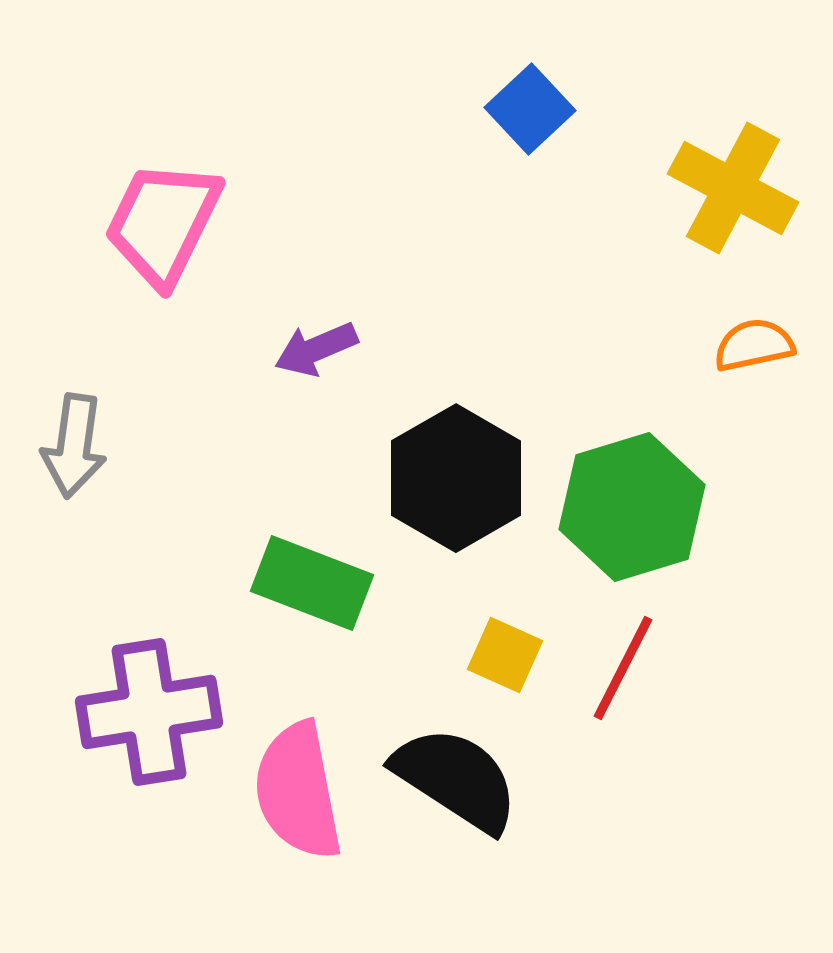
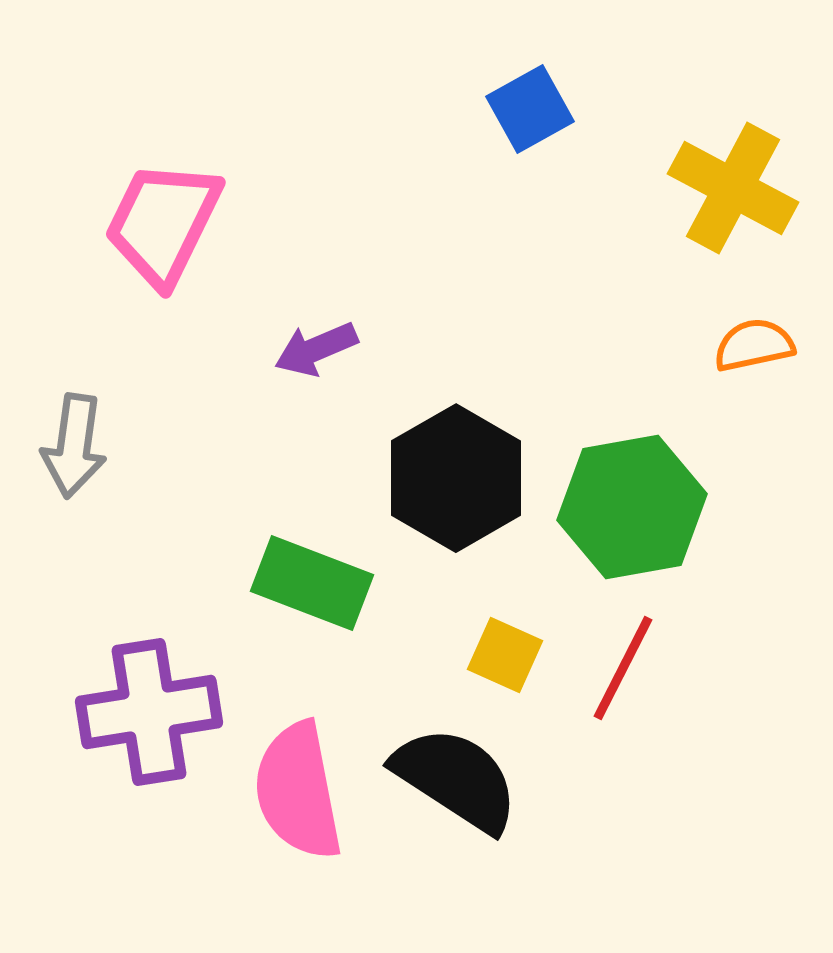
blue square: rotated 14 degrees clockwise
green hexagon: rotated 7 degrees clockwise
